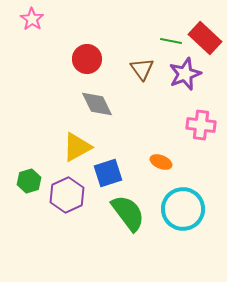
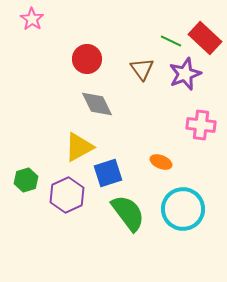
green line: rotated 15 degrees clockwise
yellow triangle: moved 2 px right
green hexagon: moved 3 px left, 1 px up
